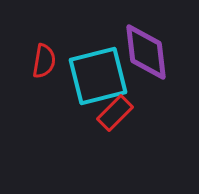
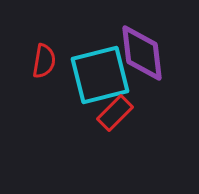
purple diamond: moved 4 px left, 1 px down
cyan square: moved 2 px right, 1 px up
